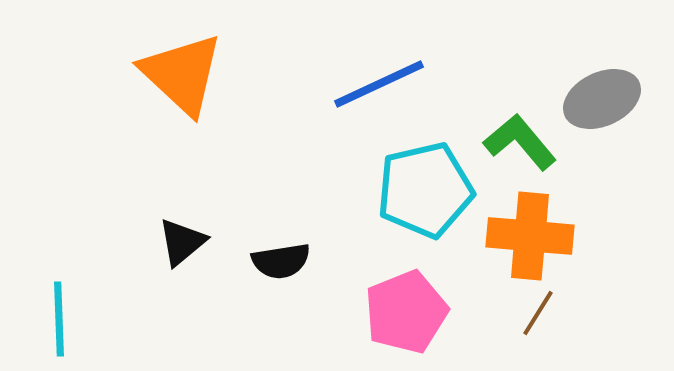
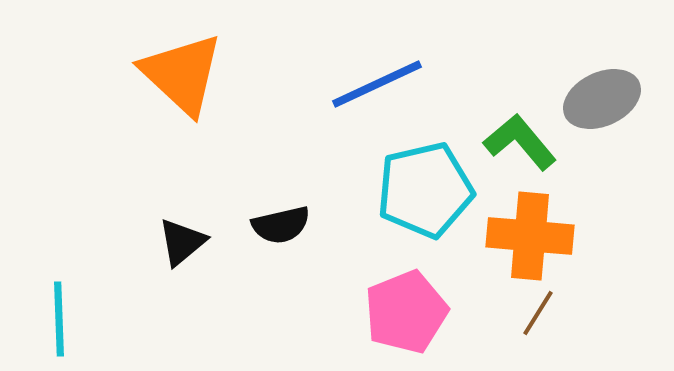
blue line: moved 2 px left
black semicircle: moved 36 px up; rotated 4 degrees counterclockwise
